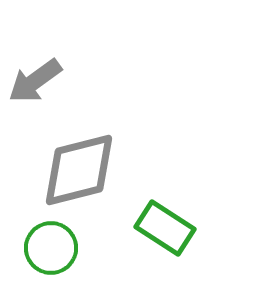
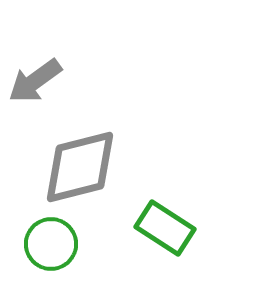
gray diamond: moved 1 px right, 3 px up
green circle: moved 4 px up
